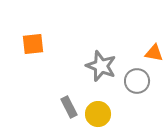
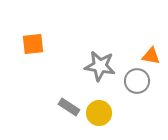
orange triangle: moved 3 px left, 3 px down
gray star: moved 1 px left; rotated 12 degrees counterclockwise
gray rectangle: rotated 30 degrees counterclockwise
yellow circle: moved 1 px right, 1 px up
